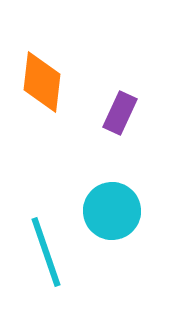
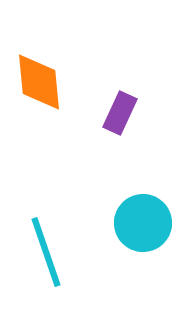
orange diamond: moved 3 px left; rotated 12 degrees counterclockwise
cyan circle: moved 31 px right, 12 px down
